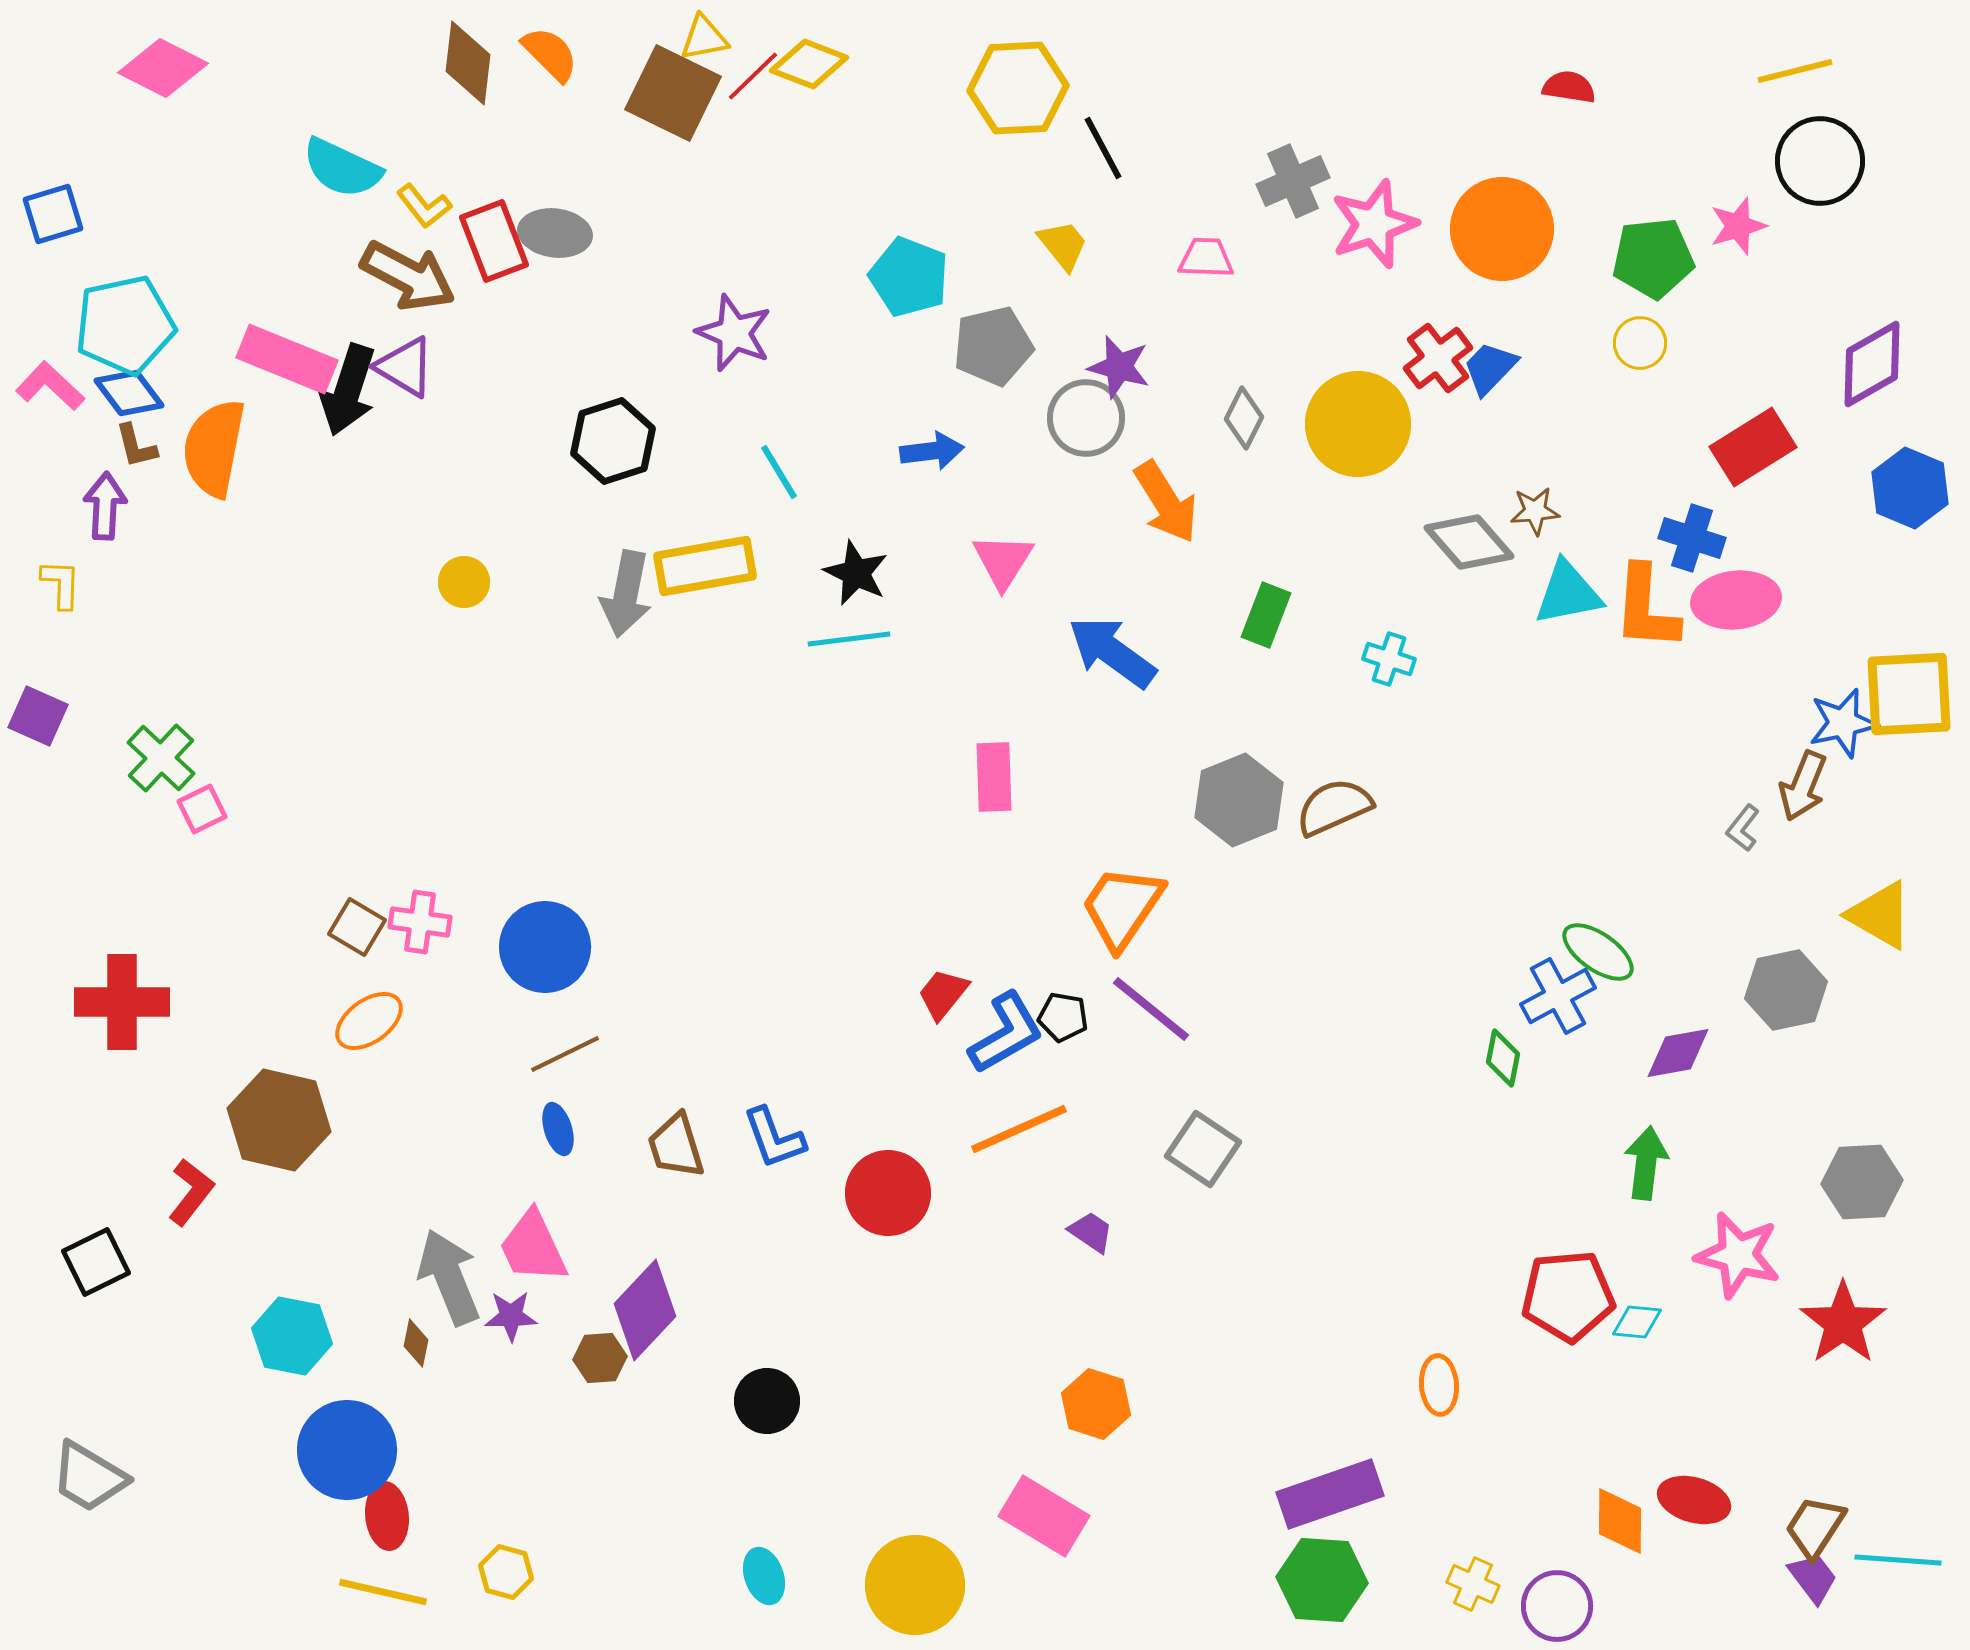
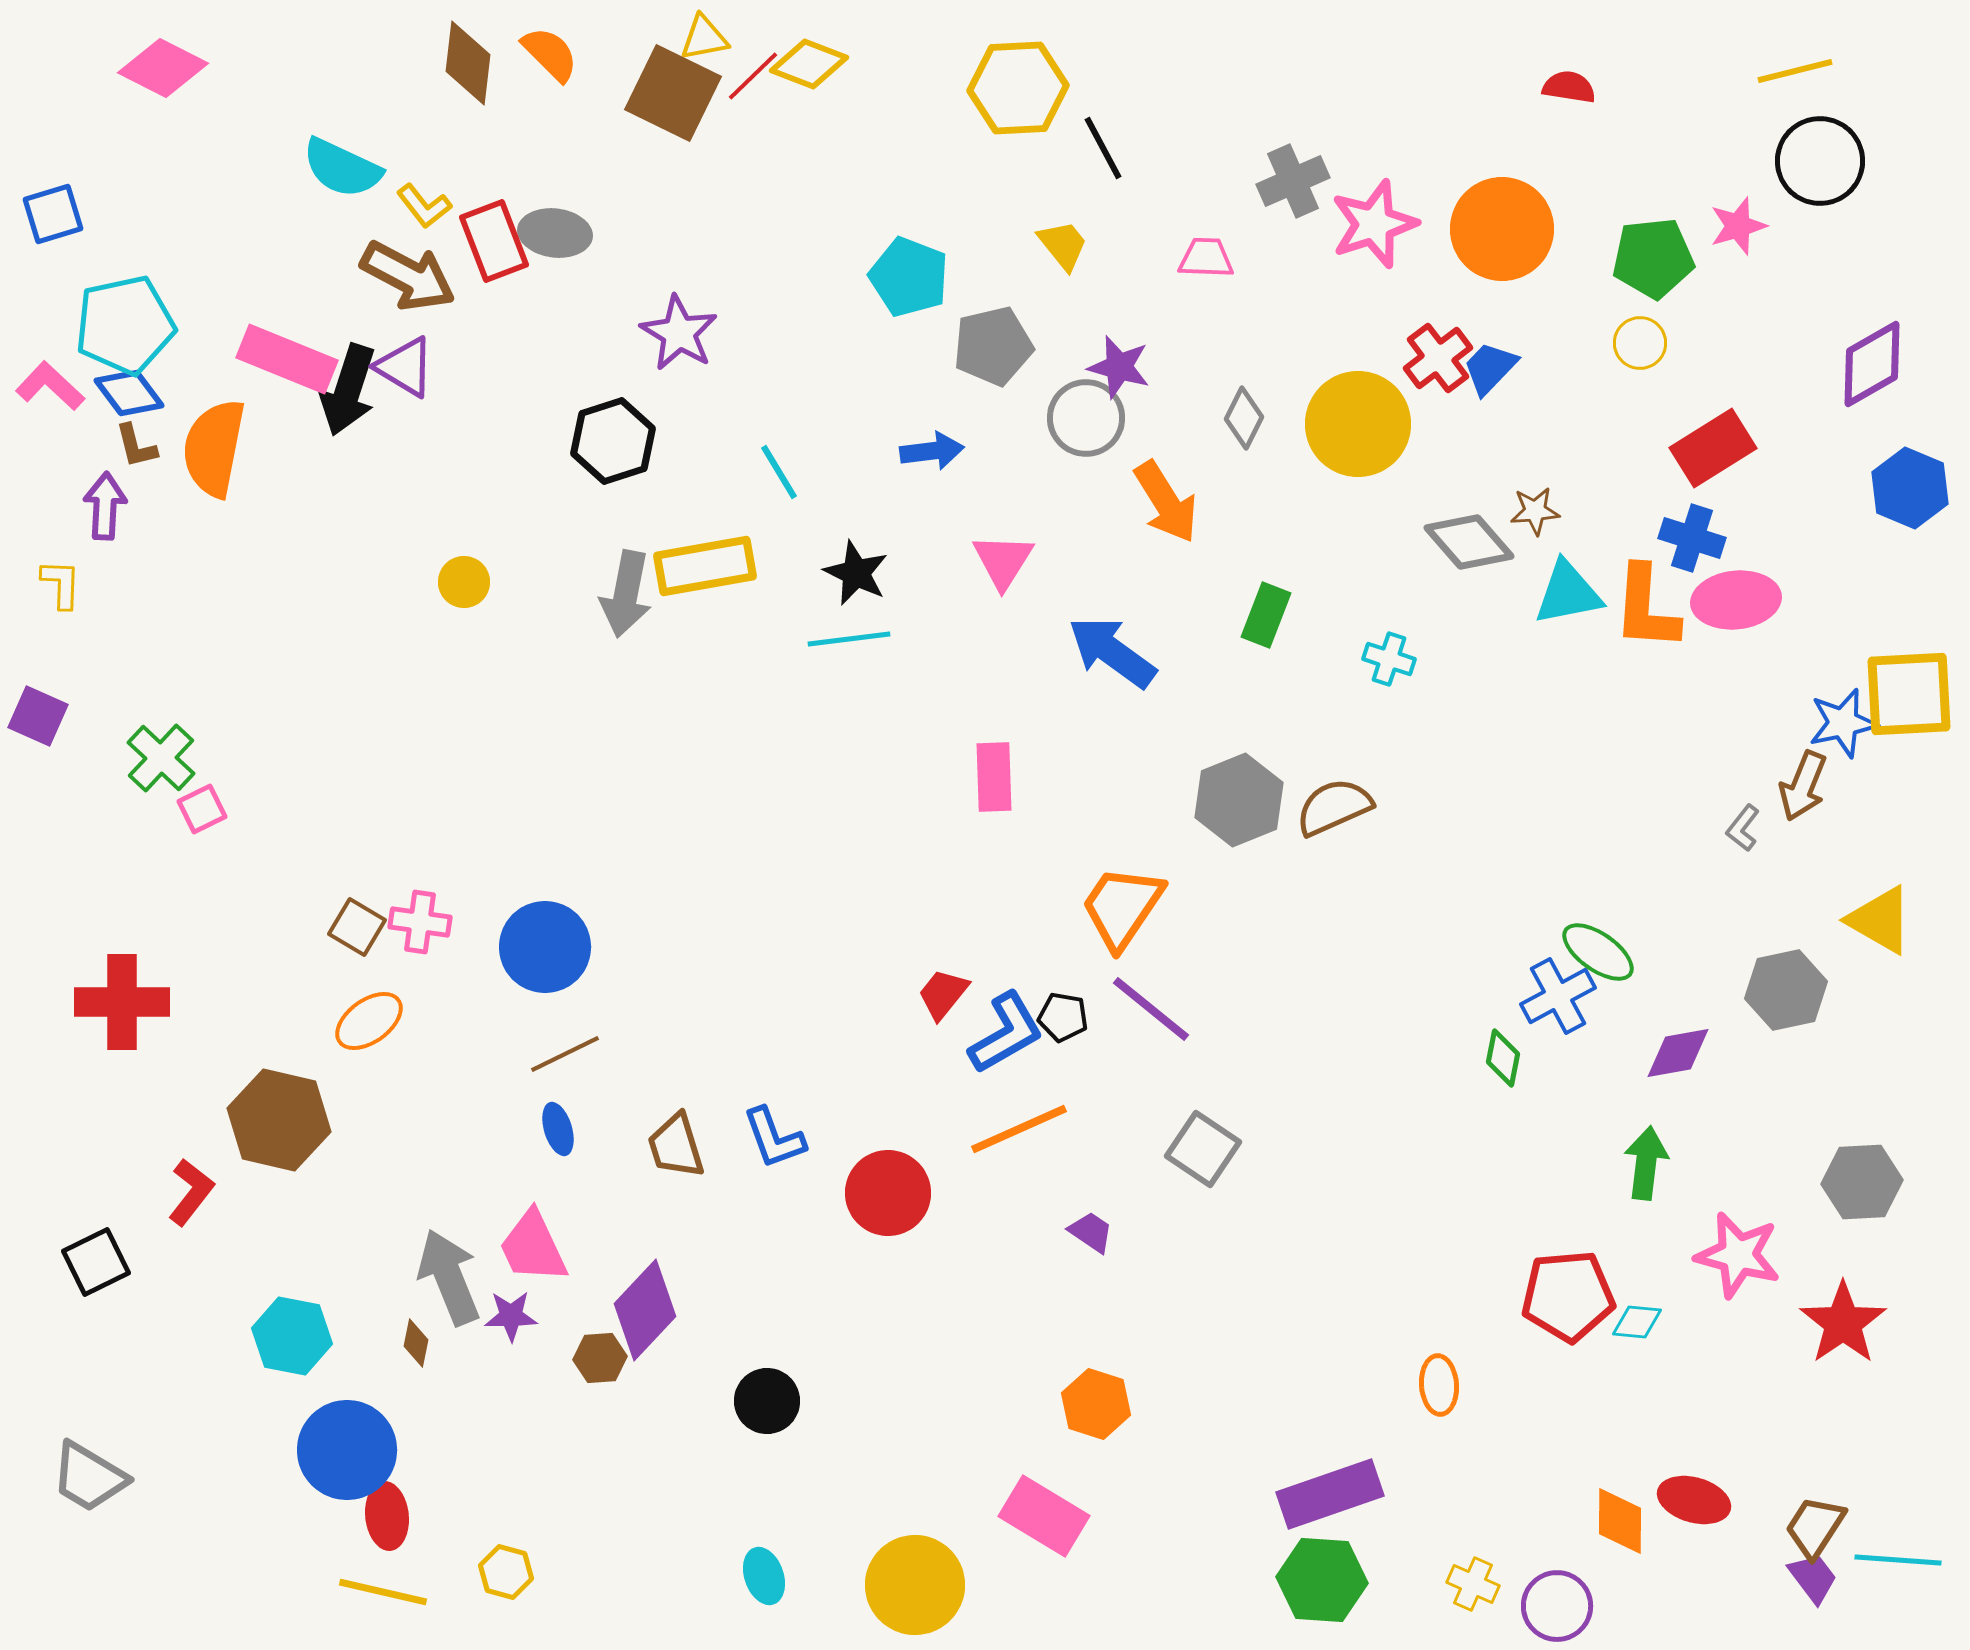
purple star at (734, 333): moved 55 px left; rotated 8 degrees clockwise
red rectangle at (1753, 447): moved 40 px left, 1 px down
yellow triangle at (1880, 915): moved 5 px down
